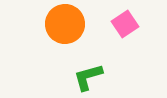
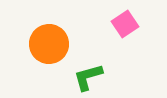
orange circle: moved 16 px left, 20 px down
